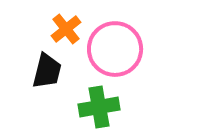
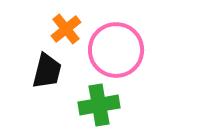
pink circle: moved 1 px right, 1 px down
green cross: moved 2 px up
